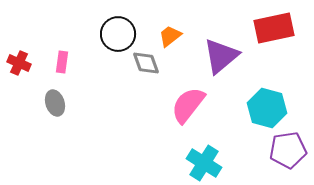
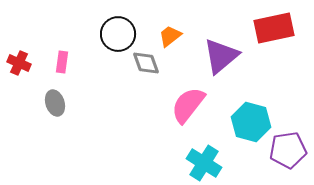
cyan hexagon: moved 16 px left, 14 px down
